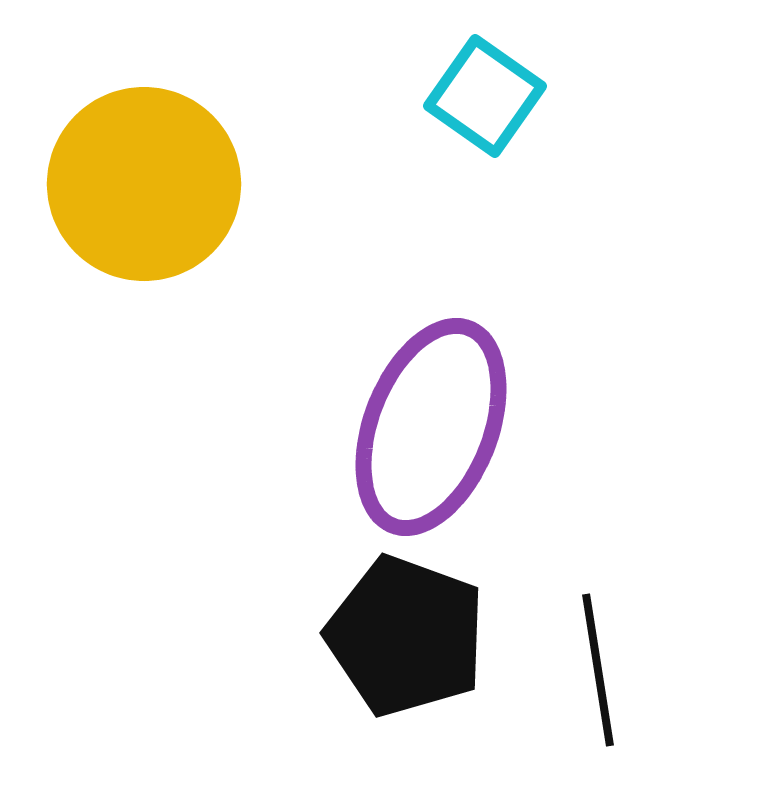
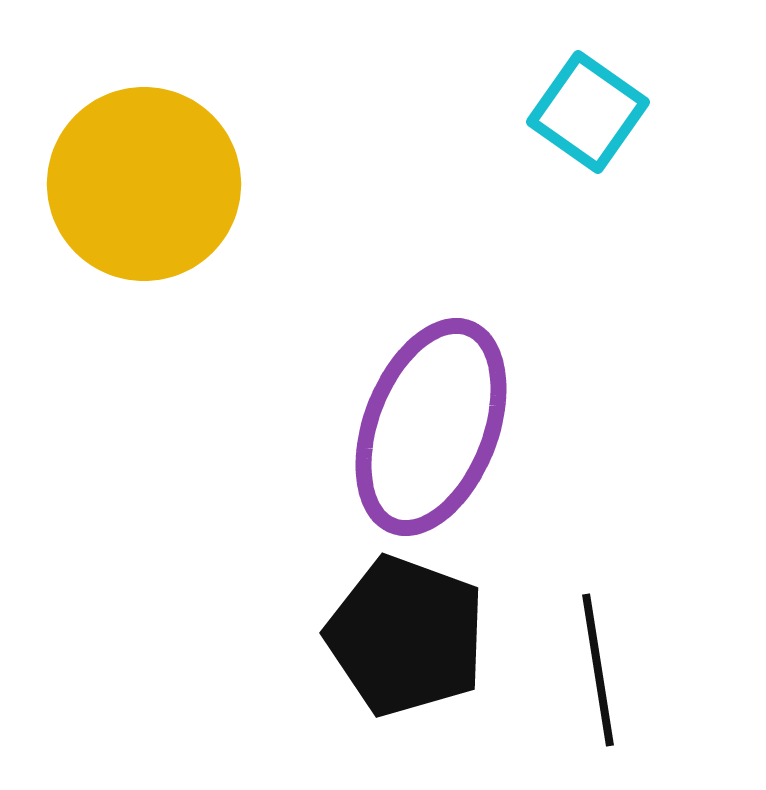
cyan square: moved 103 px right, 16 px down
